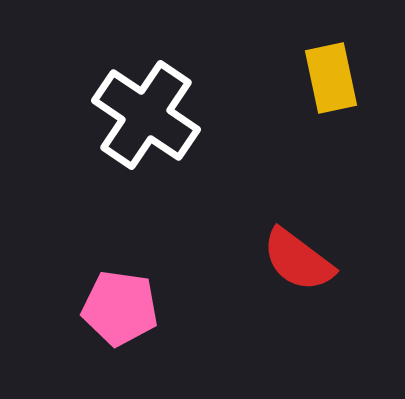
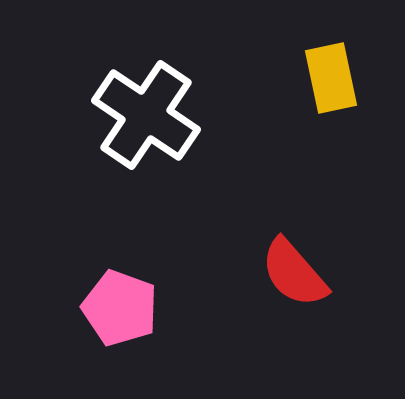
red semicircle: moved 4 px left, 13 px down; rotated 12 degrees clockwise
pink pentagon: rotated 12 degrees clockwise
